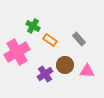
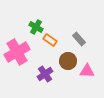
green cross: moved 3 px right, 1 px down
brown circle: moved 3 px right, 4 px up
